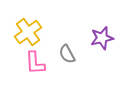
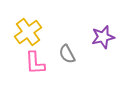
purple star: moved 1 px right, 1 px up
